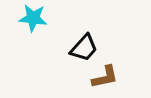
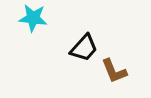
brown L-shape: moved 9 px right, 6 px up; rotated 80 degrees clockwise
